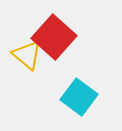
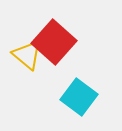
red square: moved 5 px down
